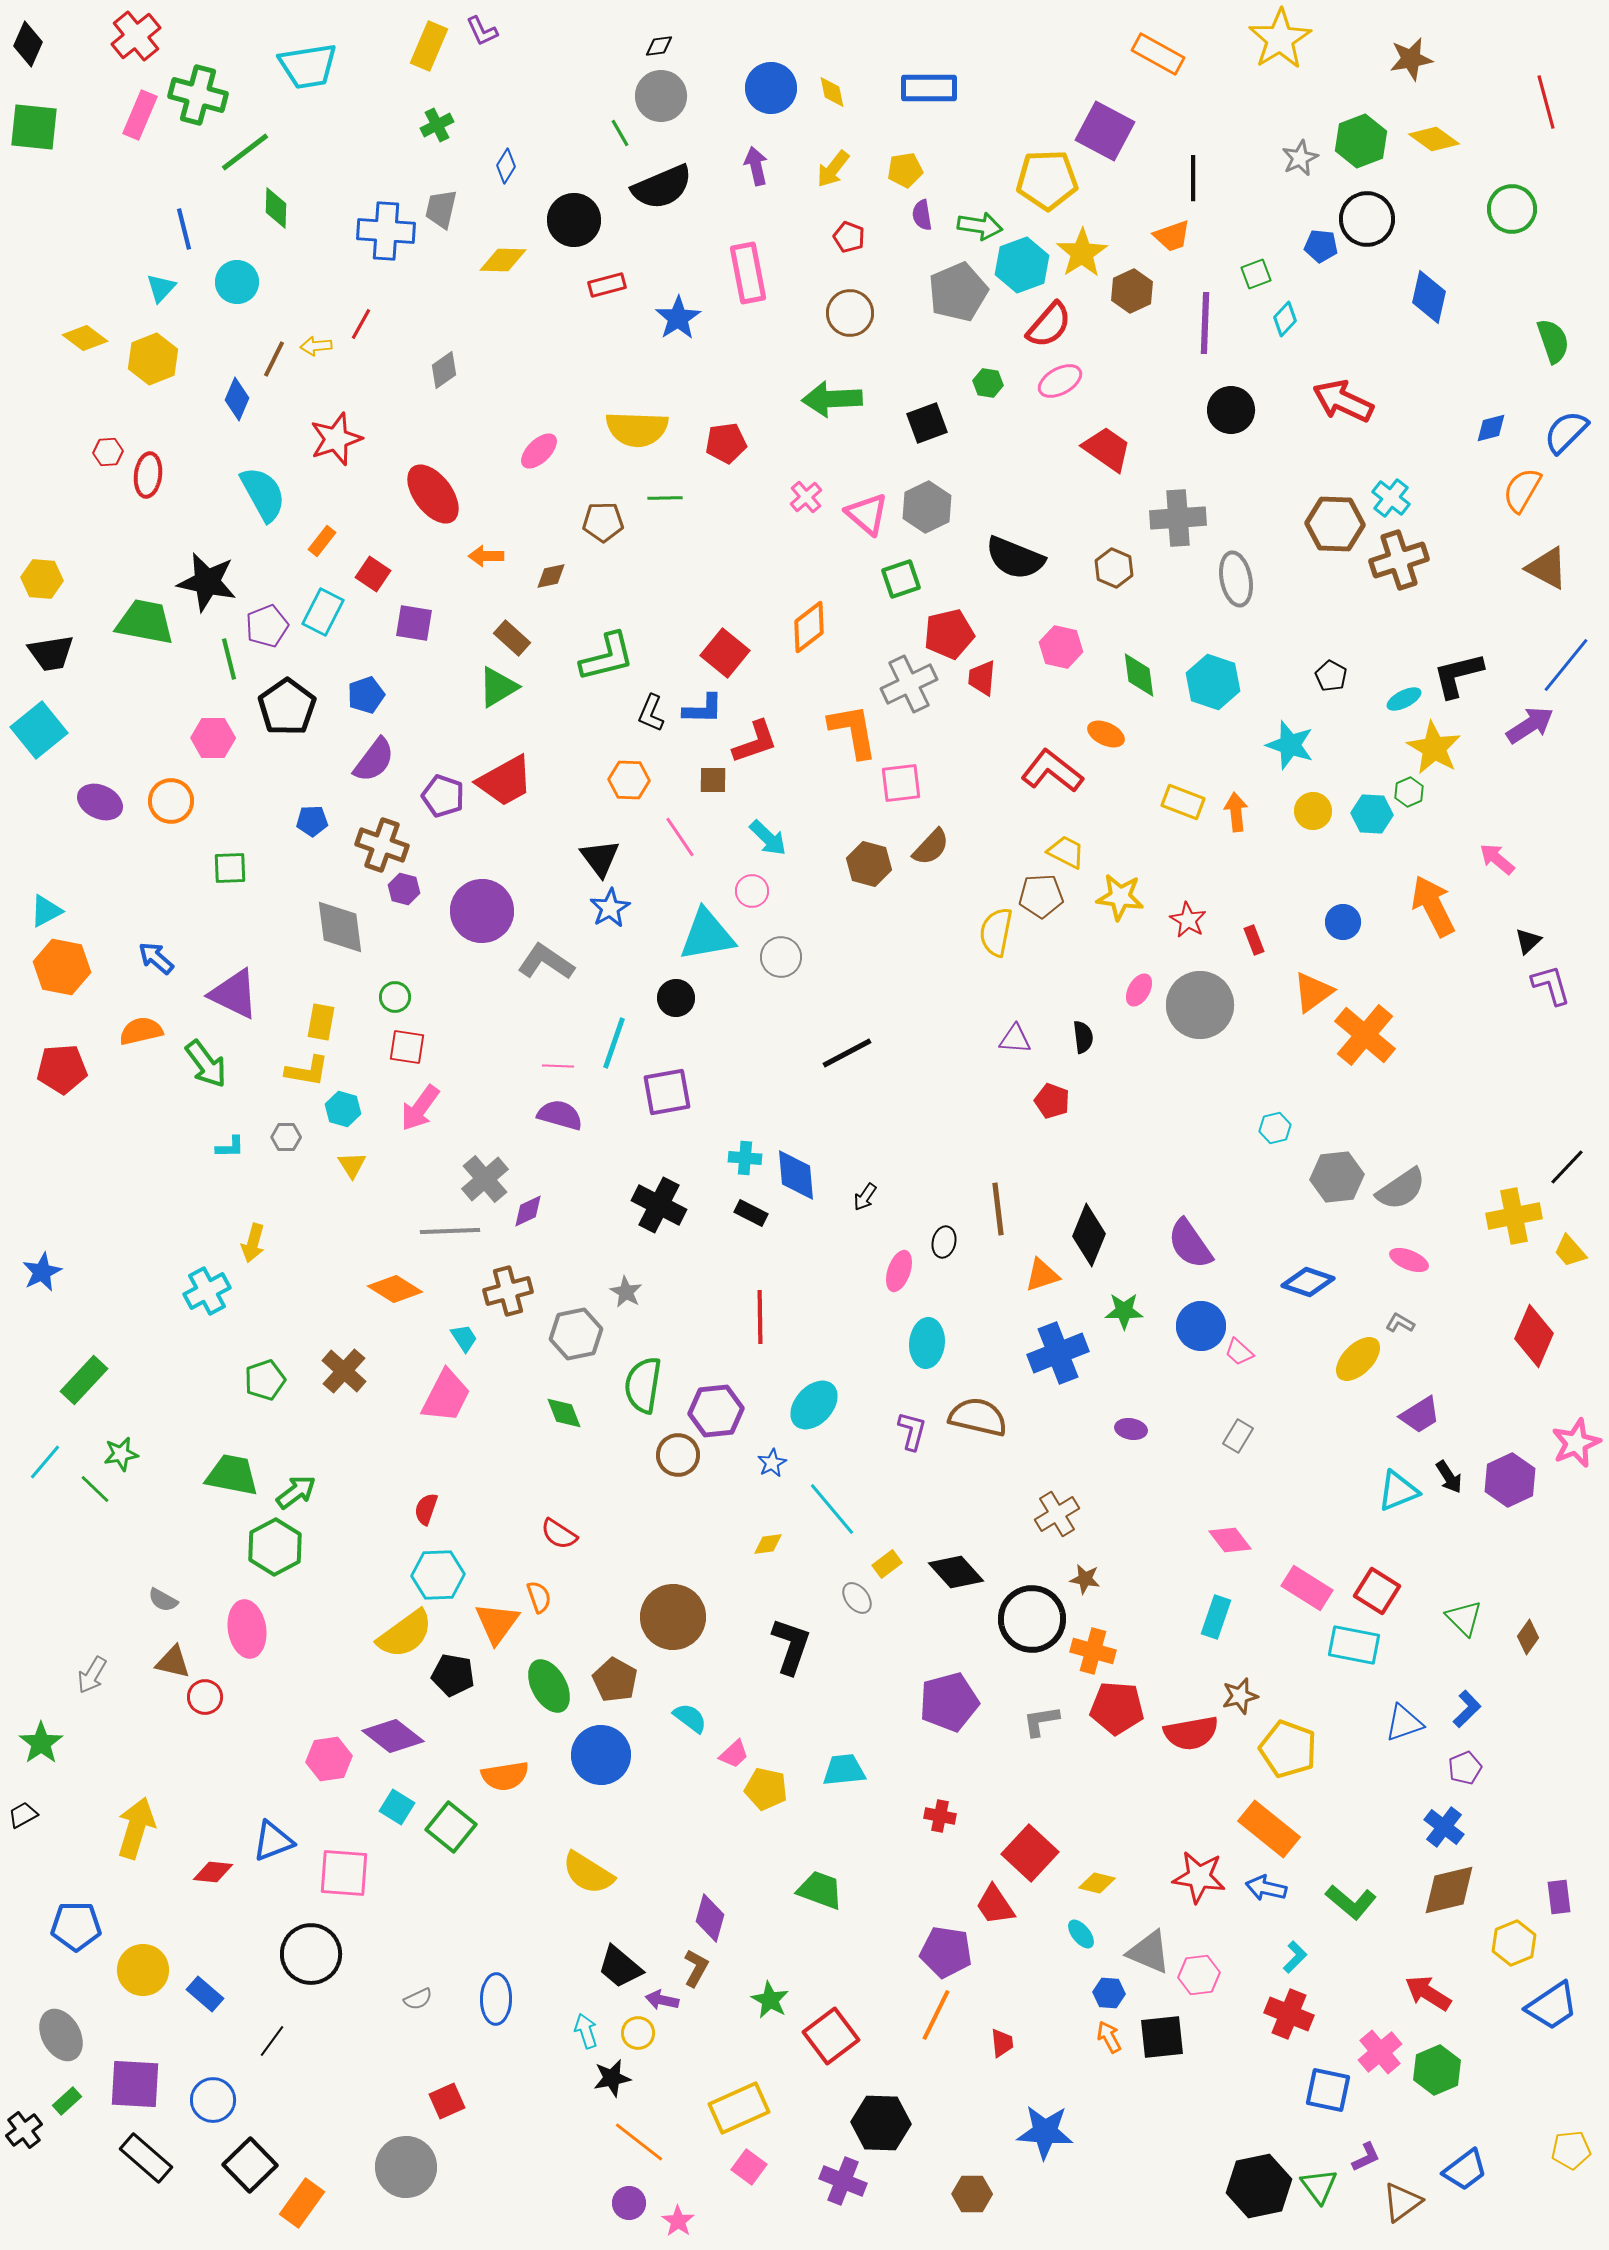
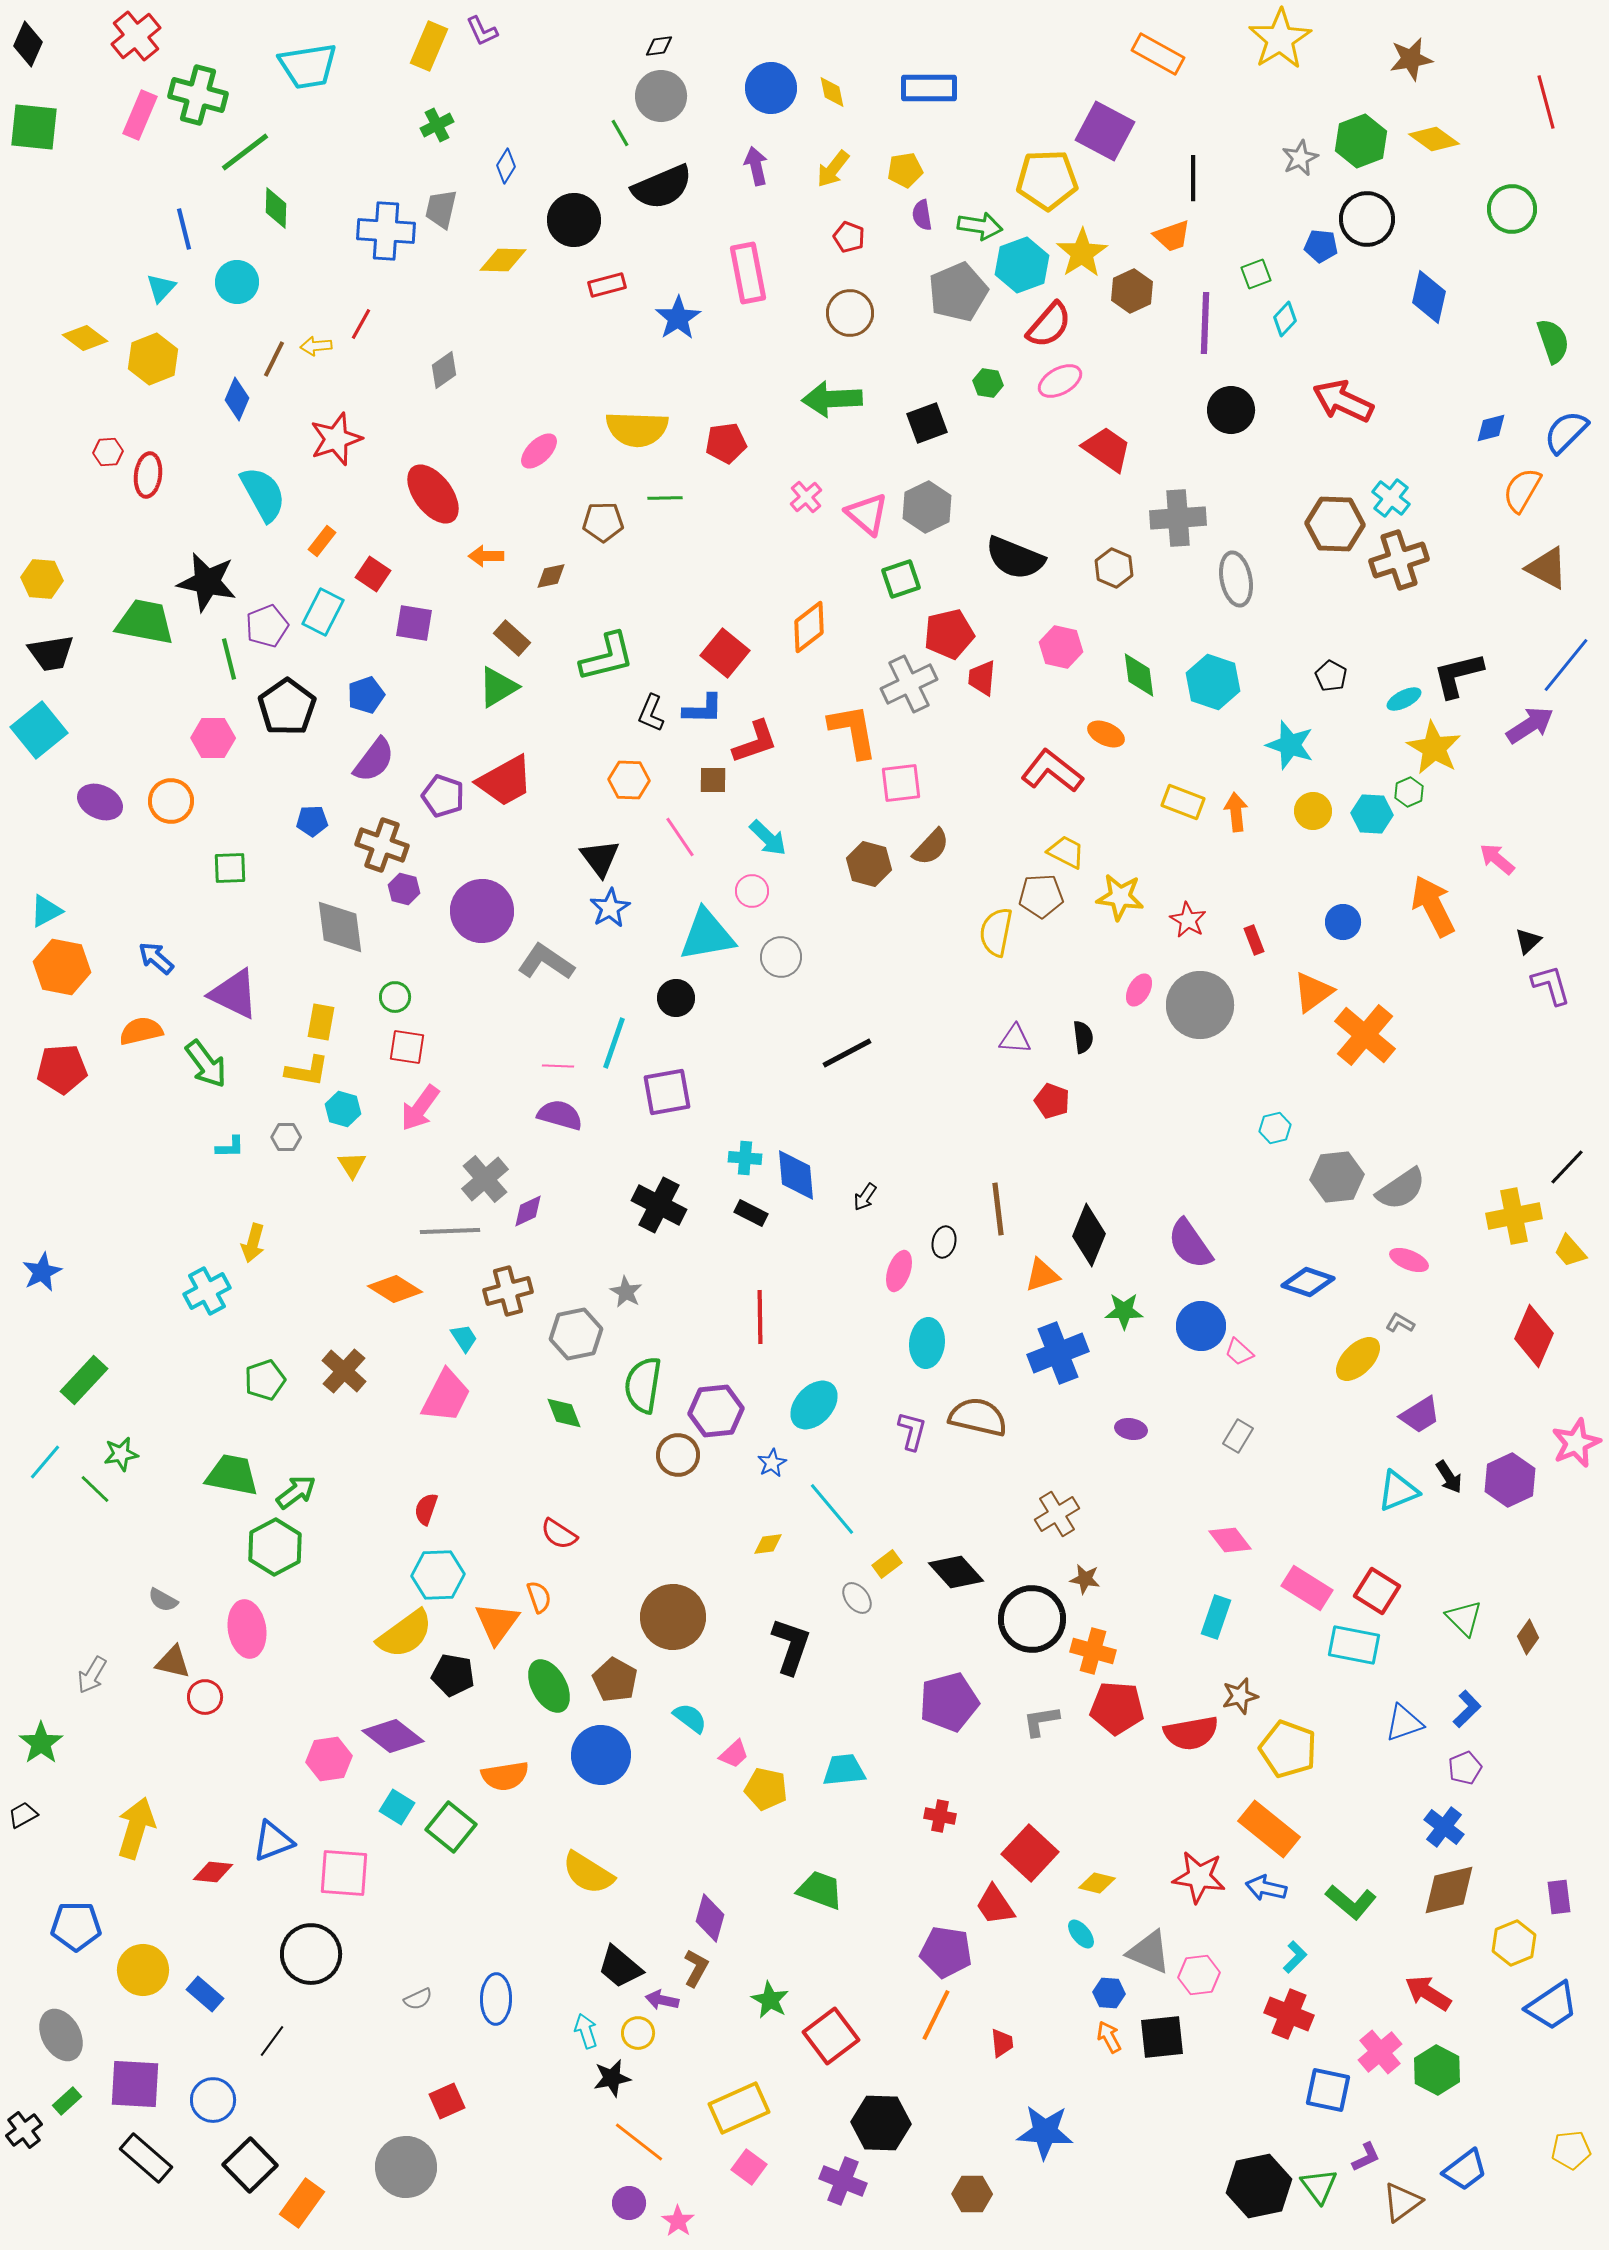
green hexagon at (1437, 2070): rotated 9 degrees counterclockwise
